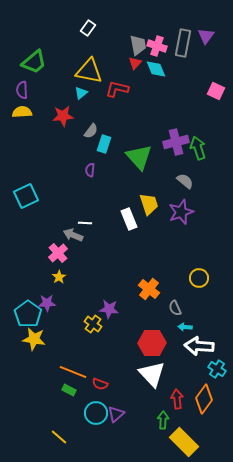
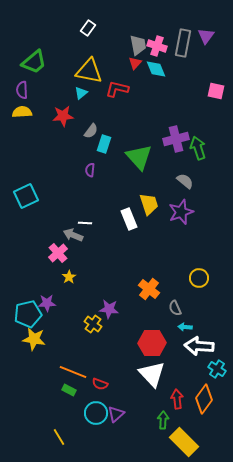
pink square at (216, 91): rotated 12 degrees counterclockwise
purple cross at (176, 142): moved 3 px up
yellow star at (59, 277): moved 10 px right
cyan pentagon at (28, 314): rotated 24 degrees clockwise
yellow line at (59, 437): rotated 18 degrees clockwise
